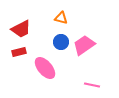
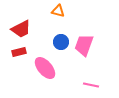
orange triangle: moved 3 px left, 7 px up
pink trapezoid: rotated 35 degrees counterclockwise
pink line: moved 1 px left
